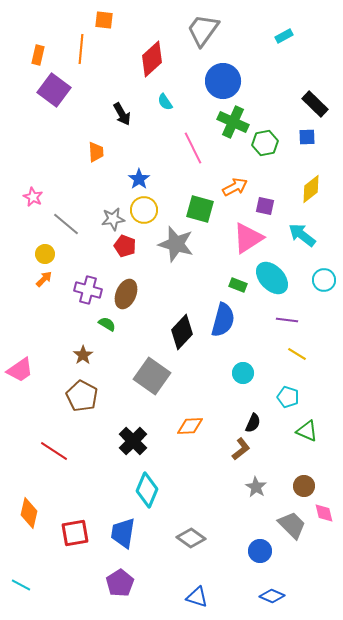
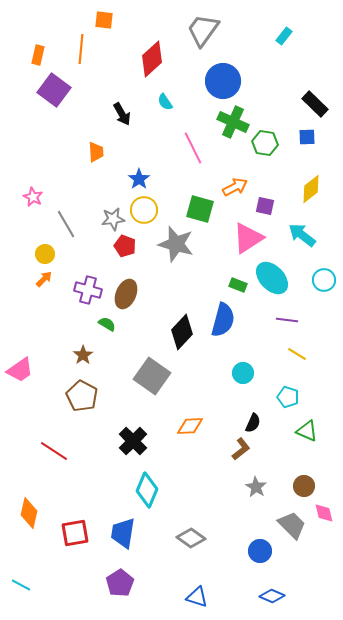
cyan rectangle at (284, 36): rotated 24 degrees counterclockwise
green hexagon at (265, 143): rotated 20 degrees clockwise
gray line at (66, 224): rotated 20 degrees clockwise
